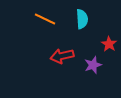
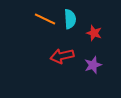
cyan semicircle: moved 12 px left
red star: moved 15 px left, 11 px up; rotated 14 degrees counterclockwise
